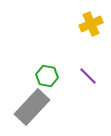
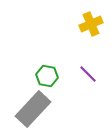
purple line: moved 2 px up
gray rectangle: moved 1 px right, 2 px down
